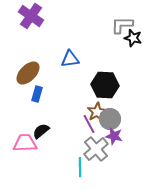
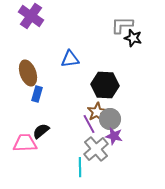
brown ellipse: rotated 65 degrees counterclockwise
